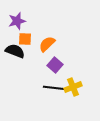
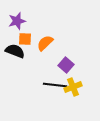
orange semicircle: moved 2 px left, 1 px up
purple square: moved 11 px right
black line: moved 3 px up
